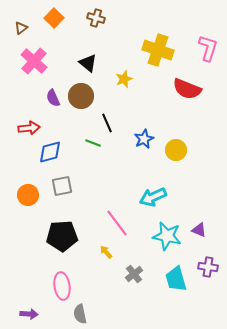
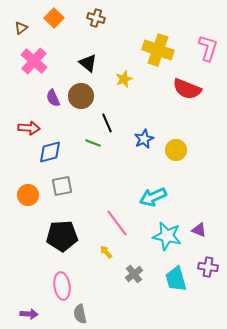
red arrow: rotated 10 degrees clockwise
